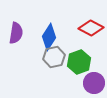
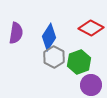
gray hexagon: rotated 20 degrees counterclockwise
purple circle: moved 3 px left, 2 px down
